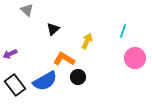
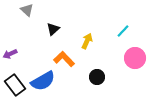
cyan line: rotated 24 degrees clockwise
orange L-shape: rotated 15 degrees clockwise
black circle: moved 19 px right
blue semicircle: moved 2 px left
